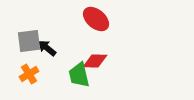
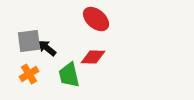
red diamond: moved 2 px left, 4 px up
green trapezoid: moved 10 px left
